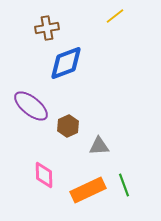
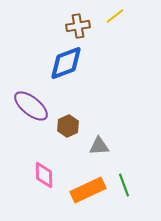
brown cross: moved 31 px right, 2 px up
